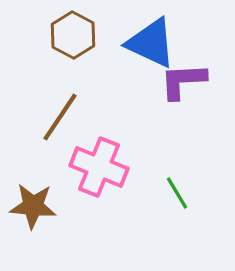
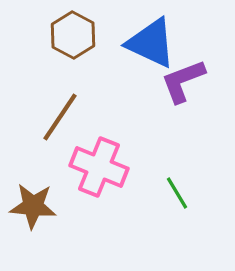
purple L-shape: rotated 18 degrees counterclockwise
